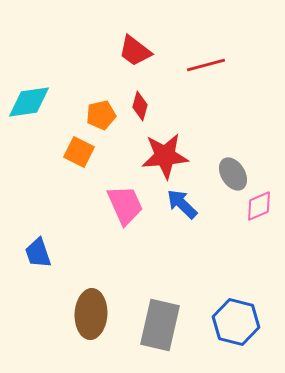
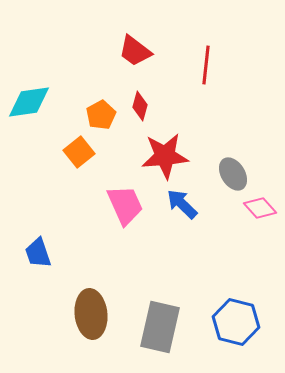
red line: rotated 69 degrees counterclockwise
orange pentagon: rotated 16 degrees counterclockwise
orange square: rotated 24 degrees clockwise
pink diamond: moved 1 px right, 2 px down; rotated 72 degrees clockwise
brown ellipse: rotated 9 degrees counterclockwise
gray rectangle: moved 2 px down
